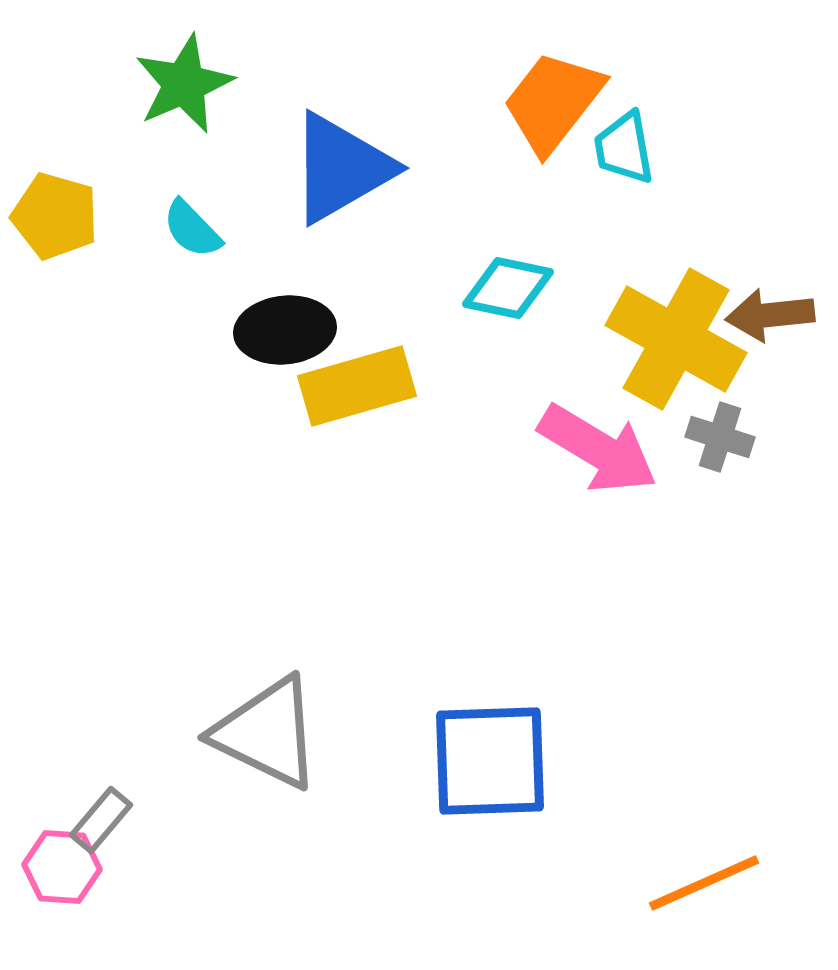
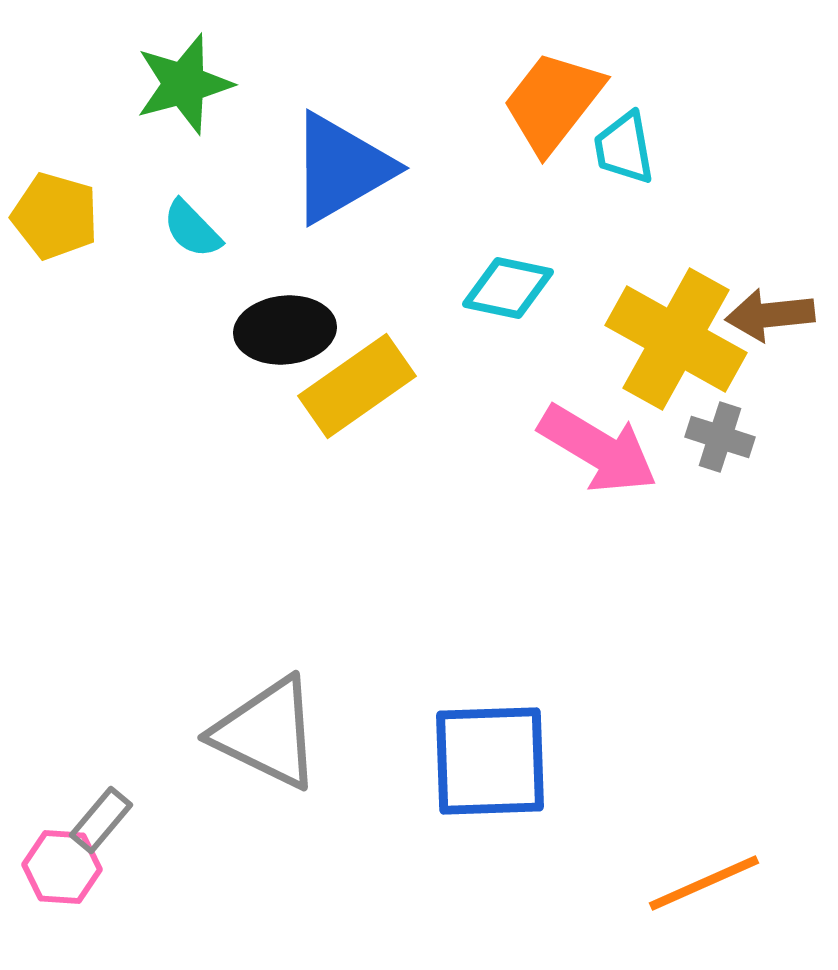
green star: rotated 8 degrees clockwise
yellow rectangle: rotated 19 degrees counterclockwise
